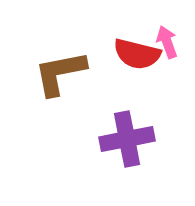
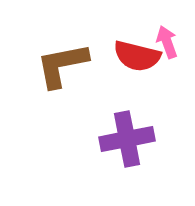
red semicircle: moved 2 px down
brown L-shape: moved 2 px right, 8 px up
